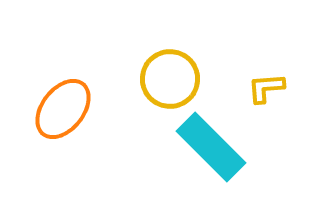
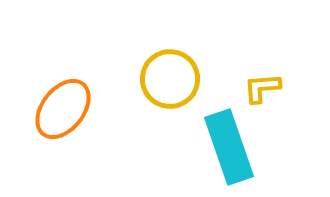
yellow L-shape: moved 4 px left
cyan rectangle: moved 18 px right; rotated 26 degrees clockwise
